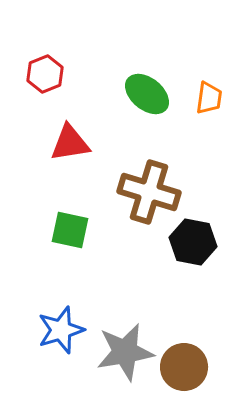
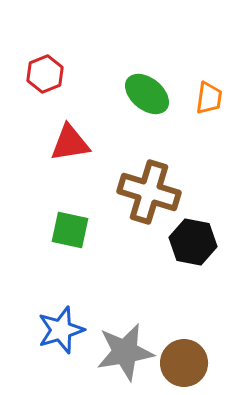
brown circle: moved 4 px up
